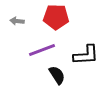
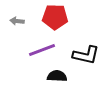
red pentagon: moved 1 px left
black L-shape: rotated 16 degrees clockwise
black semicircle: moved 1 px down; rotated 54 degrees counterclockwise
